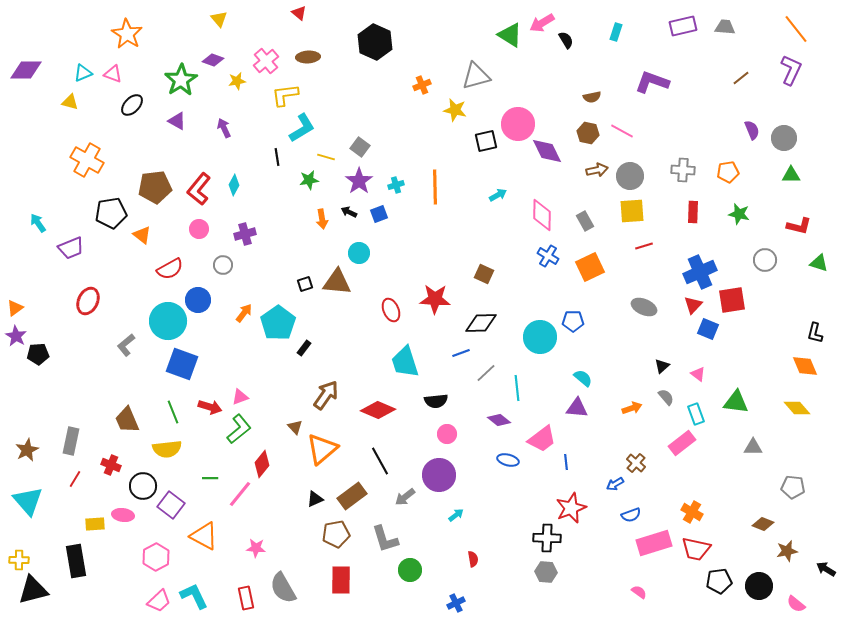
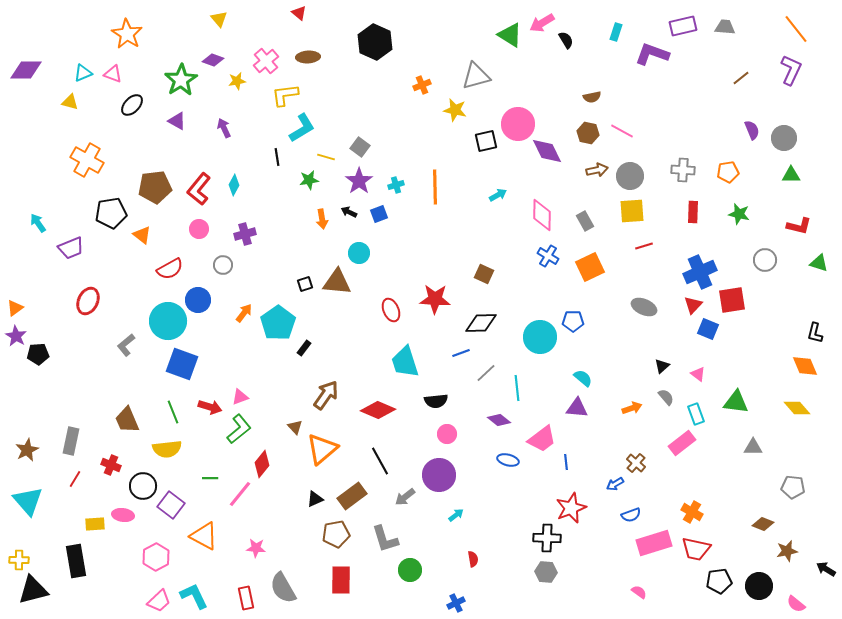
purple L-shape at (652, 82): moved 28 px up
